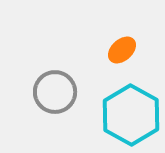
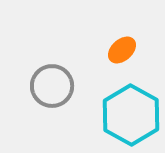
gray circle: moved 3 px left, 6 px up
